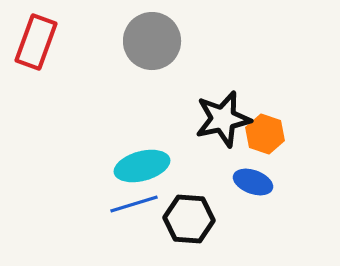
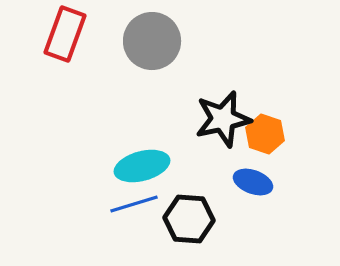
red rectangle: moved 29 px right, 8 px up
